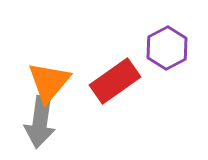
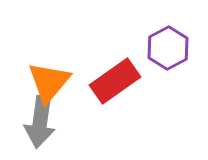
purple hexagon: moved 1 px right
